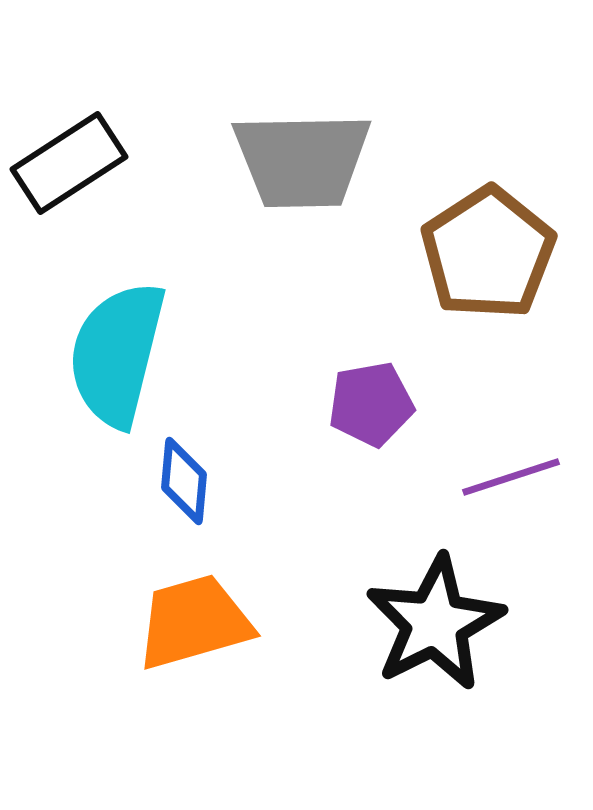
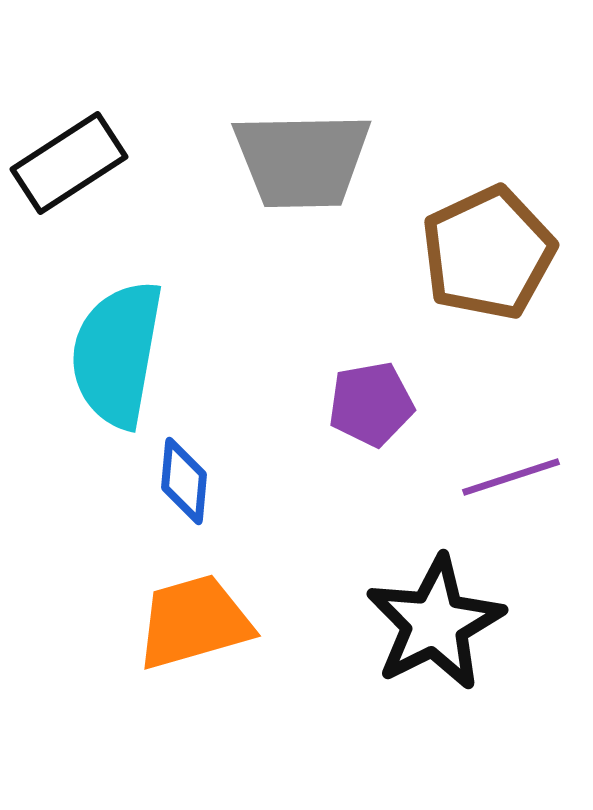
brown pentagon: rotated 8 degrees clockwise
cyan semicircle: rotated 4 degrees counterclockwise
